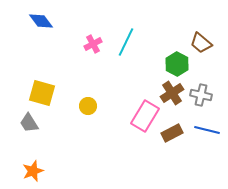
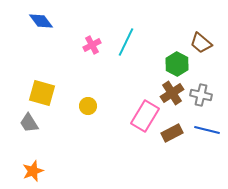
pink cross: moved 1 px left, 1 px down
